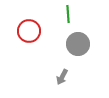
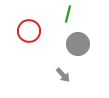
green line: rotated 18 degrees clockwise
gray arrow: moved 1 px right, 2 px up; rotated 70 degrees counterclockwise
